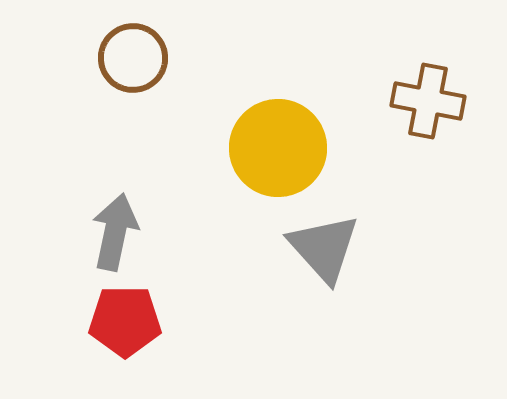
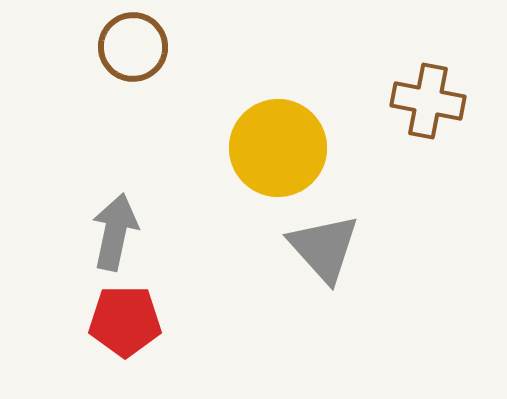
brown circle: moved 11 px up
